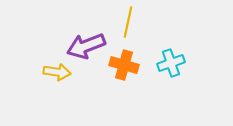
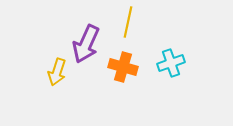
purple arrow: moved 2 px up; rotated 45 degrees counterclockwise
orange cross: moved 1 px left, 2 px down
yellow arrow: rotated 100 degrees clockwise
